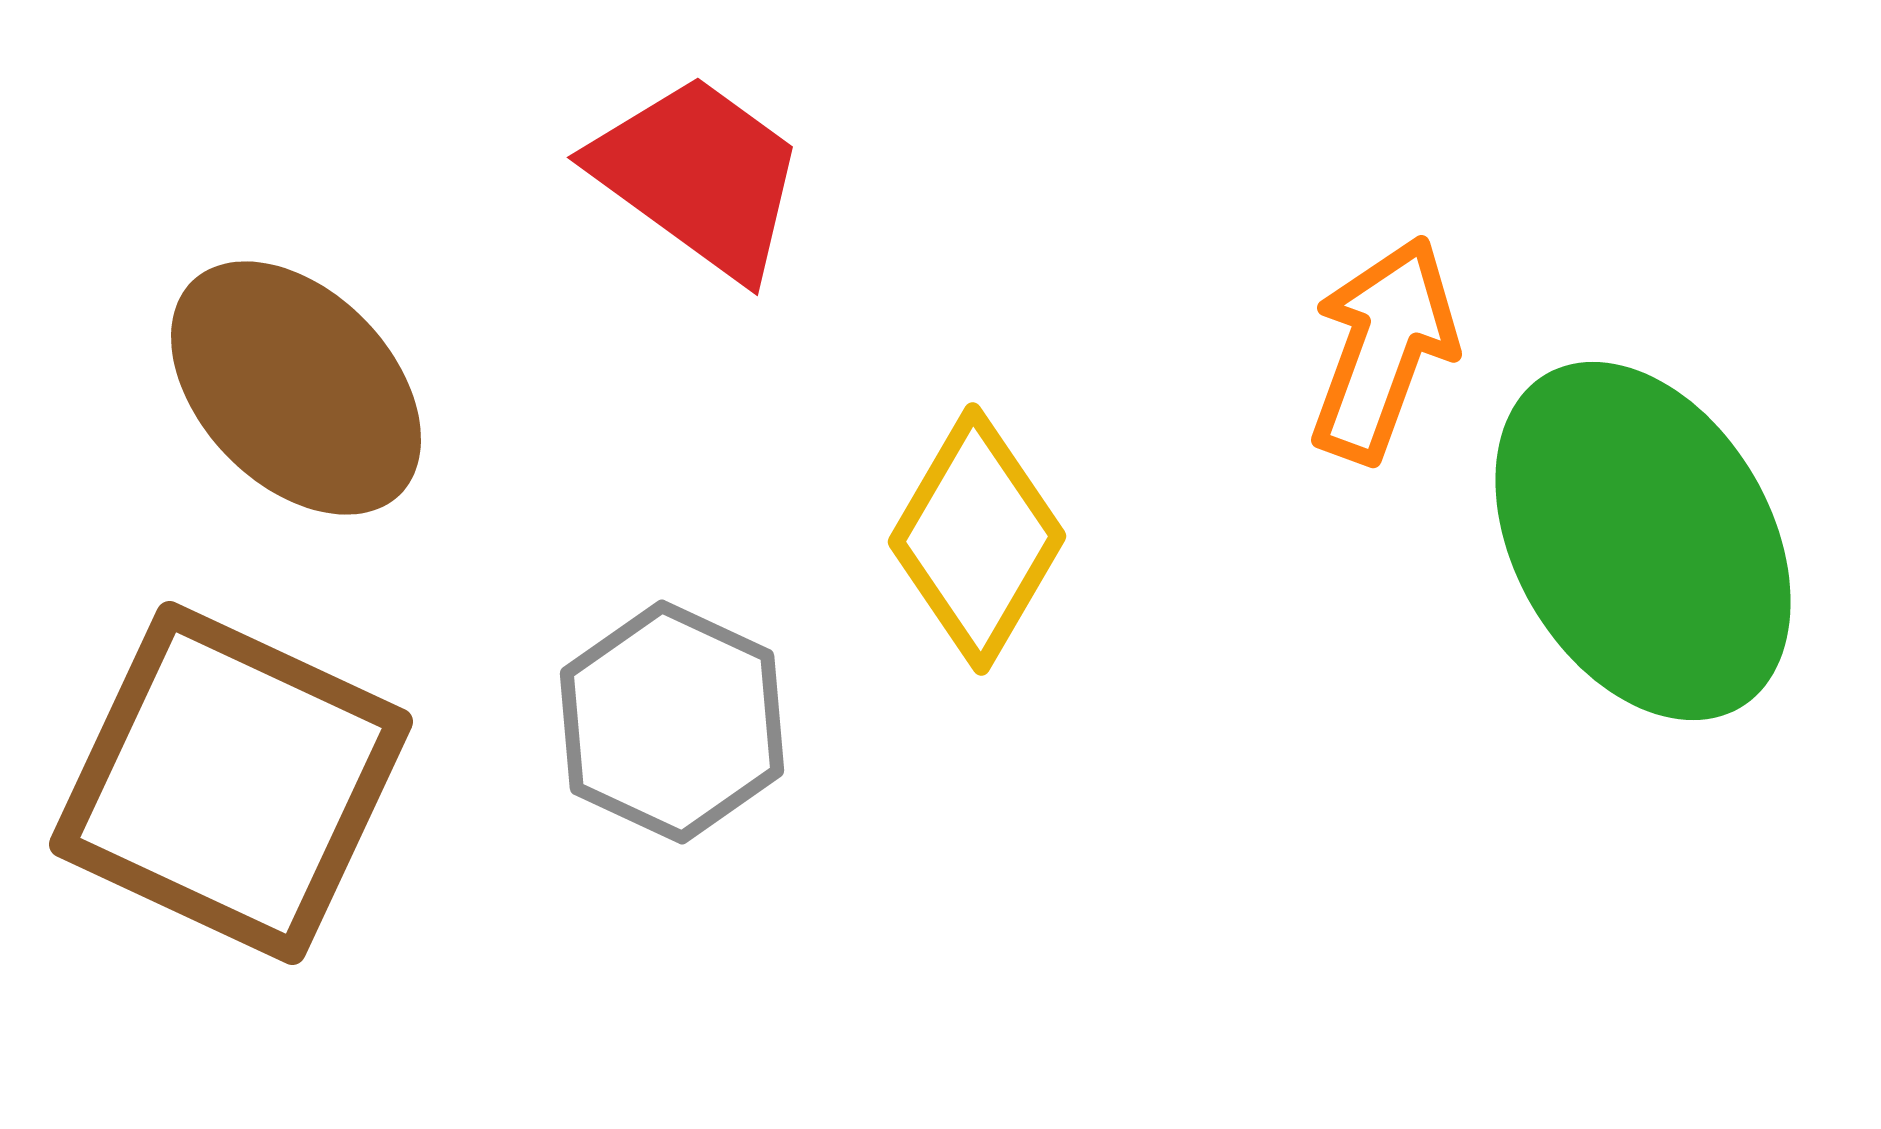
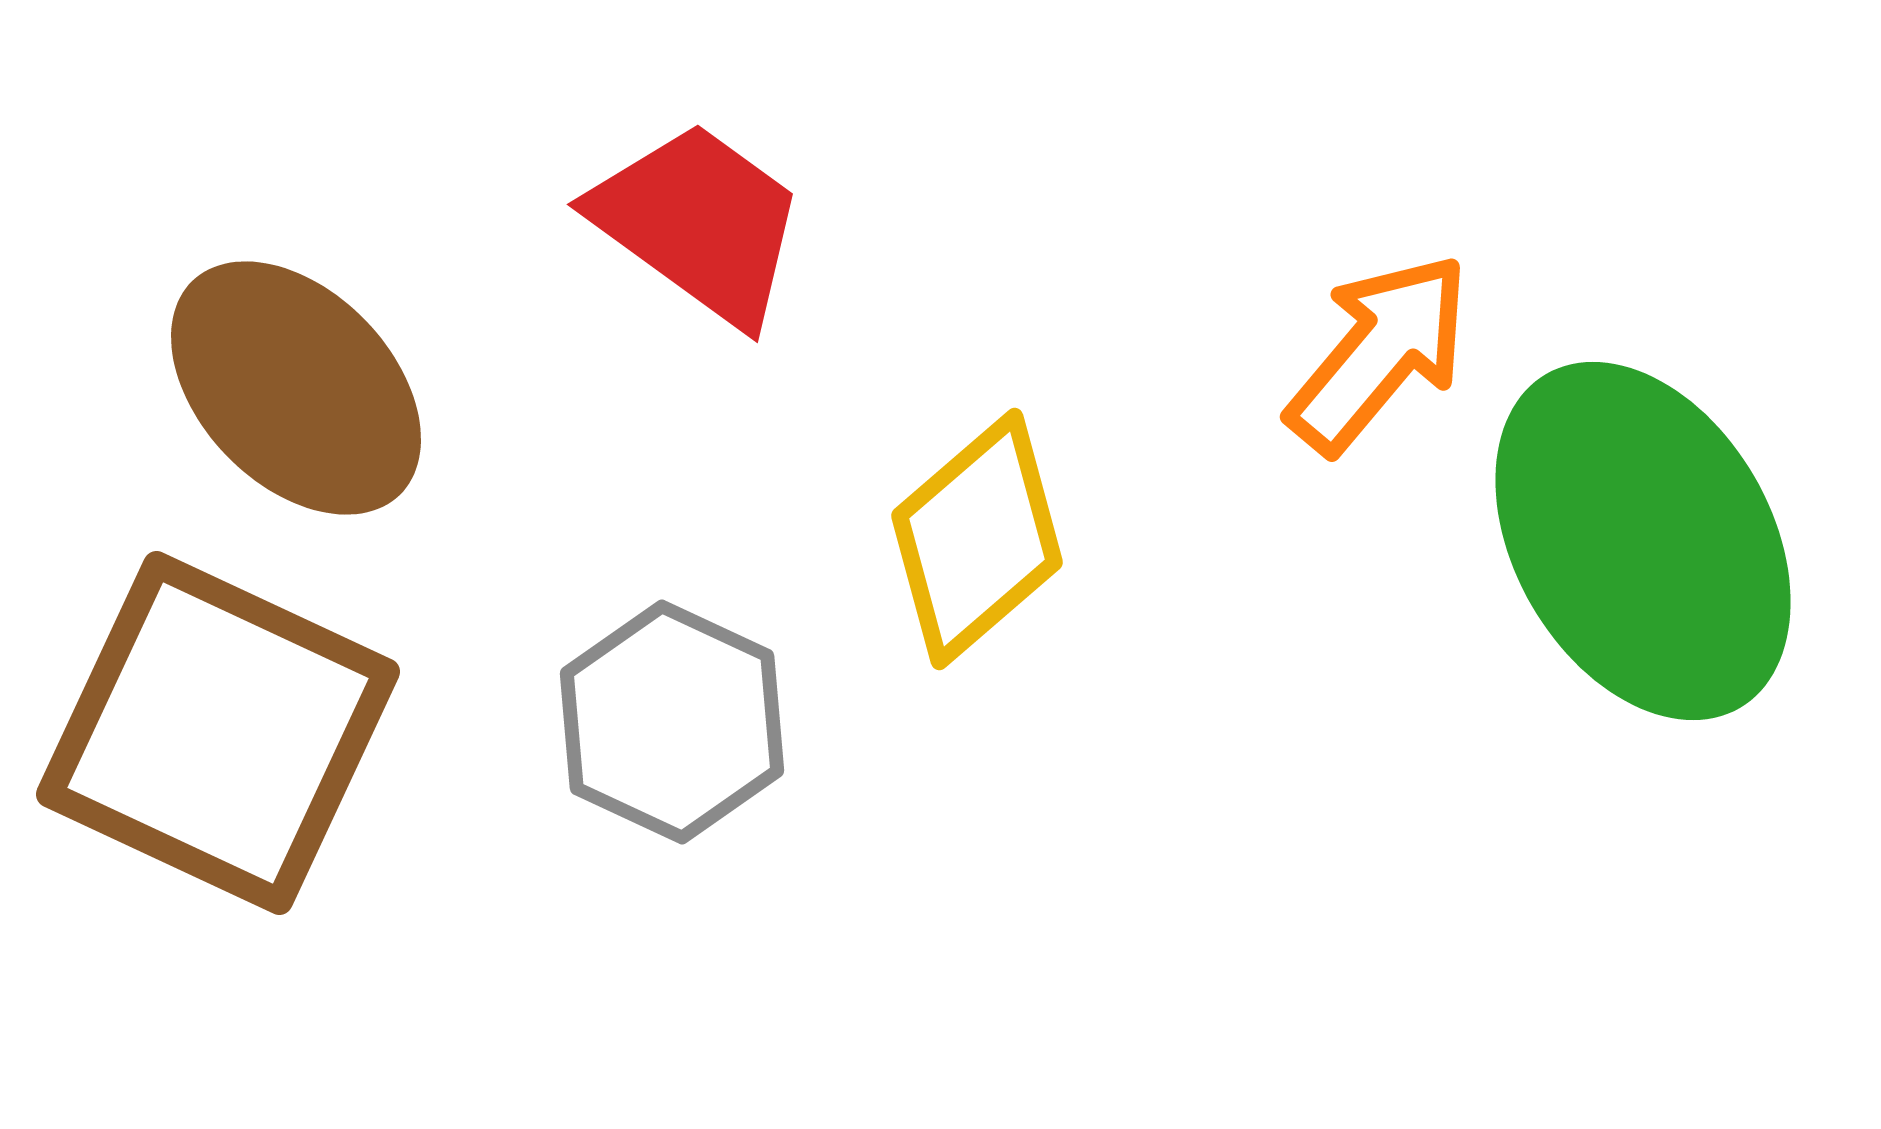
red trapezoid: moved 47 px down
orange arrow: moved 4 px left, 4 px down; rotated 20 degrees clockwise
yellow diamond: rotated 19 degrees clockwise
brown square: moved 13 px left, 50 px up
